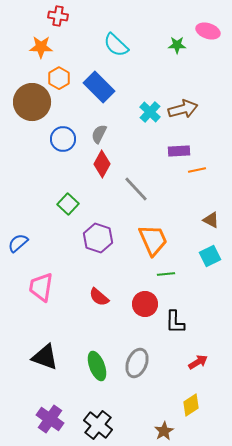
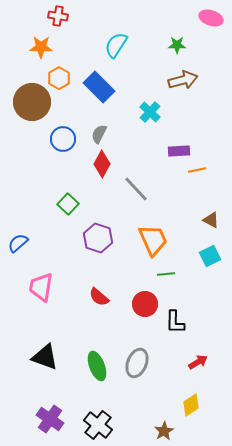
pink ellipse: moved 3 px right, 13 px up
cyan semicircle: rotated 80 degrees clockwise
brown arrow: moved 29 px up
